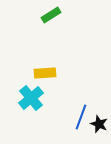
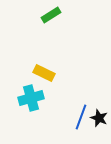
yellow rectangle: moved 1 px left; rotated 30 degrees clockwise
cyan cross: rotated 25 degrees clockwise
black star: moved 6 px up
